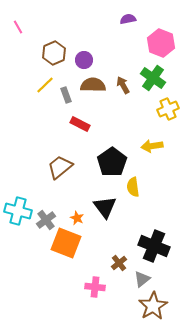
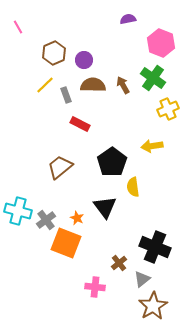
black cross: moved 1 px right, 1 px down
